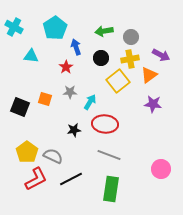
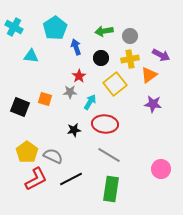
gray circle: moved 1 px left, 1 px up
red star: moved 13 px right, 9 px down
yellow square: moved 3 px left, 3 px down
gray line: rotated 10 degrees clockwise
